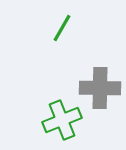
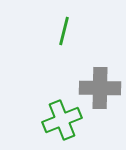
green line: moved 2 px right, 3 px down; rotated 16 degrees counterclockwise
